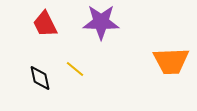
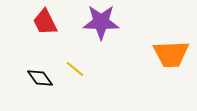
red trapezoid: moved 2 px up
orange trapezoid: moved 7 px up
black diamond: rotated 24 degrees counterclockwise
